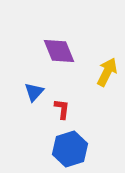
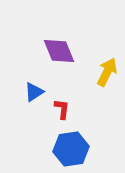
blue triangle: rotated 15 degrees clockwise
blue hexagon: moved 1 px right; rotated 8 degrees clockwise
